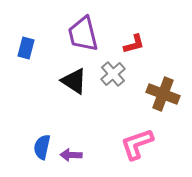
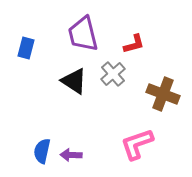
blue semicircle: moved 4 px down
